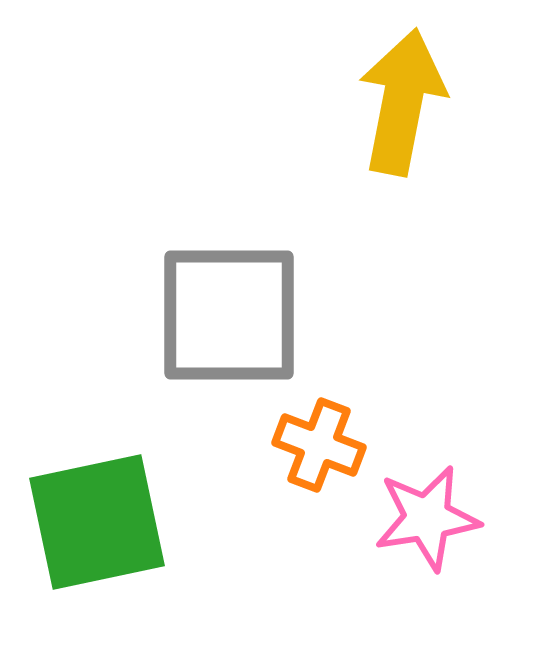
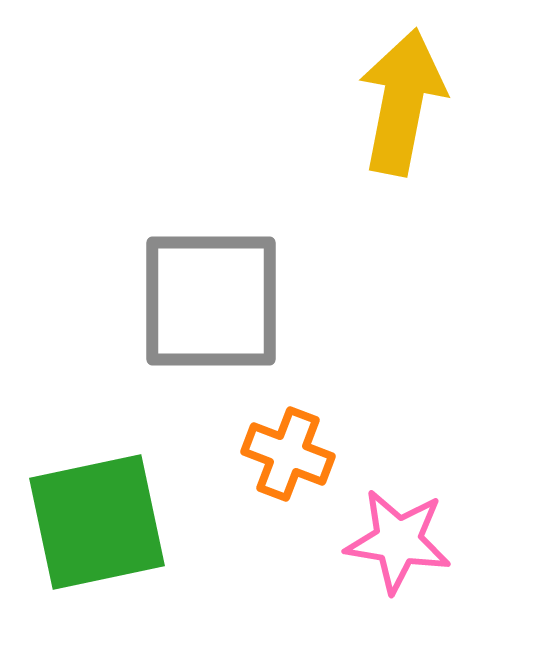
gray square: moved 18 px left, 14 px up
orange cross: moved 31 px left, 9 px down
pink star: moved 29 px left, 23 px down; rotated 18 degrees clockwise
